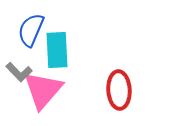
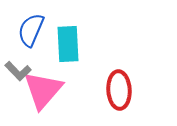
cyan rectangle: moved 11 px right, 6 px up
gray L-shape: moved 1 px left, 1 px up
